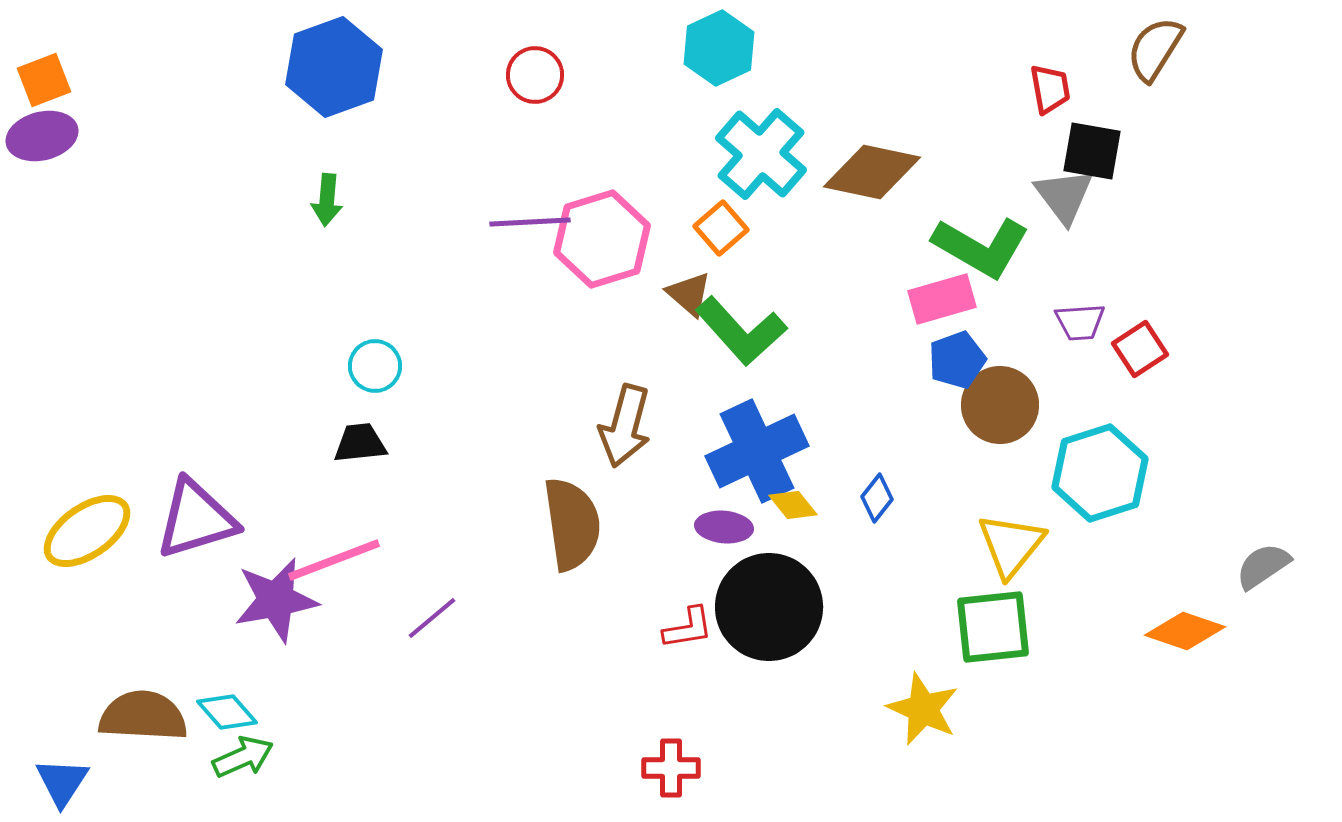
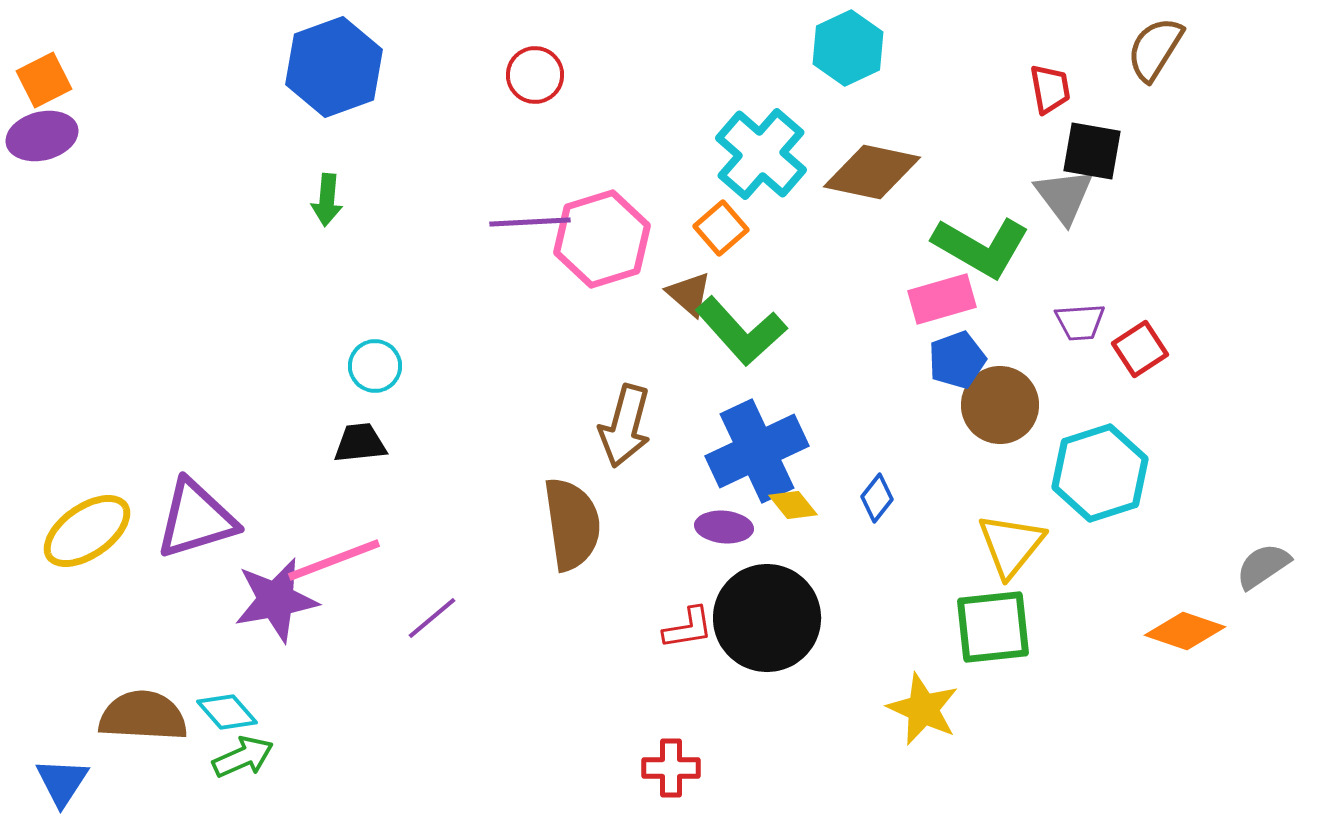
cyan hexagon at (719, 48): moved 129 px right
orange square at (44, 80): rotated 6 degrees counterclockwise
black circle at (769, 607): moved 2 px left, 11 px down
